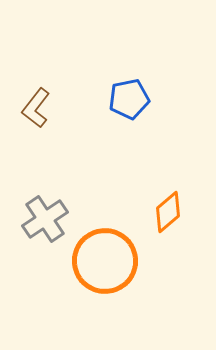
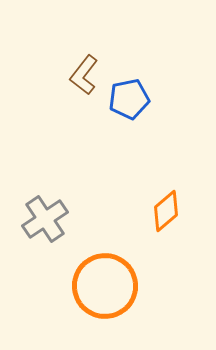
brown L-shape: moved 48 px right, 33 px up
orange diamond: moved 2 px left, 1 px up
orange circle: moved 25 px down
